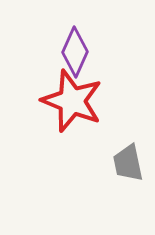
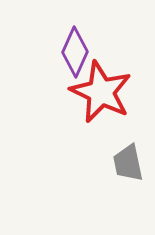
red star: moved 29 px right, 9 px up; rotated 4 degrees clockwise
